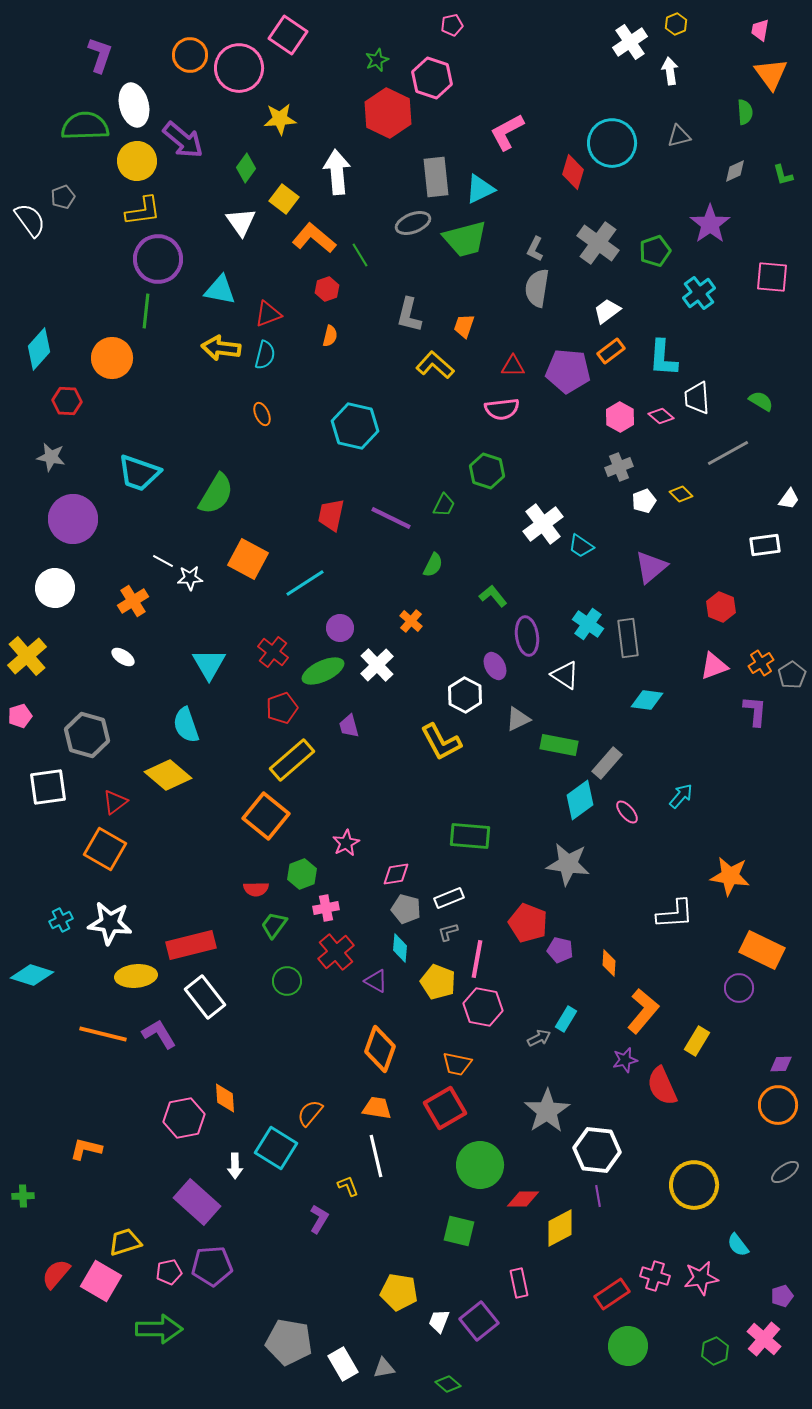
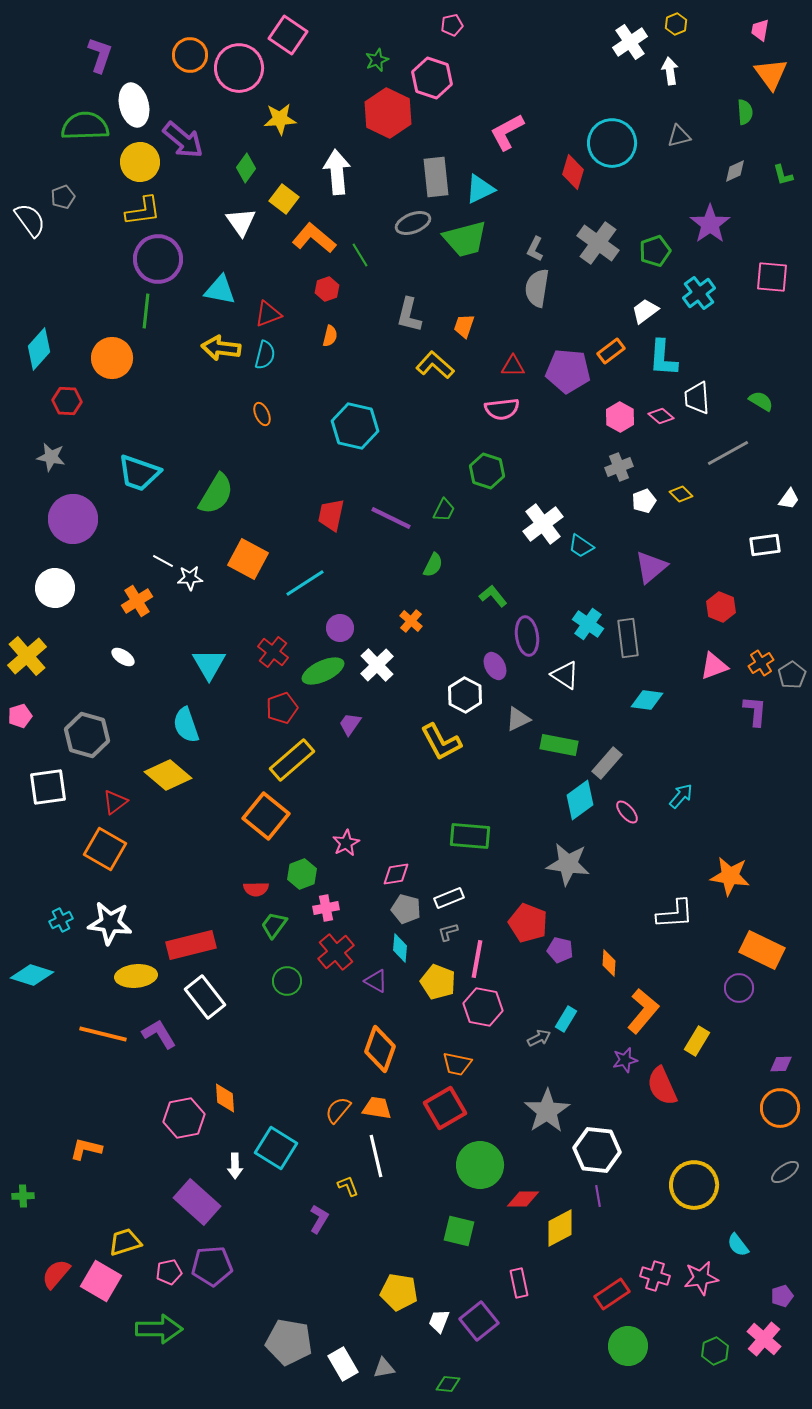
yellow circle at (137, 161): moved 3 px right, 1 px down
white trapezoid at (607, 311): moved 38 px right
green trapezoid at (444, 505): moved 5 px down
orange cross at (133, 601): moved 4 px right
purple trapezoid at (349, 726): moved 1 px right, 2 px up; rotated 50 degrees clockwise
orange circle at (778, 1105): moved 2 px right, 3 px down
orange semicircle at (310, 1113): moved 28 px right, 3 px up
green diamond at (448, 1384): rotated 35 degrees counterclockwise
